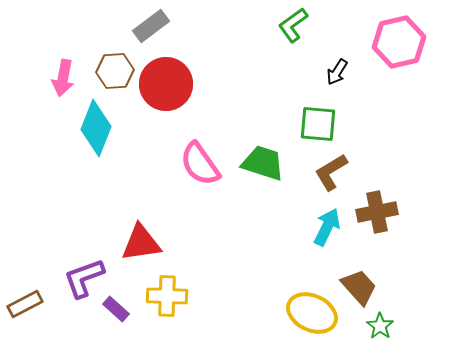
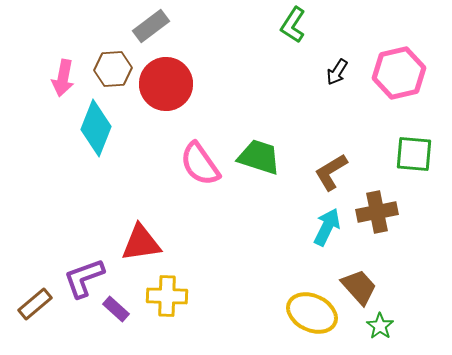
green L-shape: rotated 21 degrees counterclockwise
pink hexagon: moved 31 px down
brown hexagon: moved 2 px left, 2 px up
green square: moved 96 px right, 30 px down
green trapezoid: moved 4 px left, 6 px up
brown rectangle: moved 10 px right; rotated 12 degrees counterclockwise
